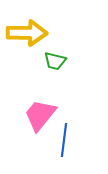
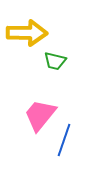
blue line: rotated 12 degrees clockwise
